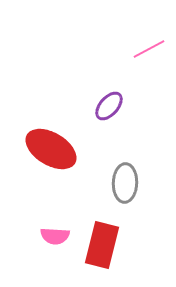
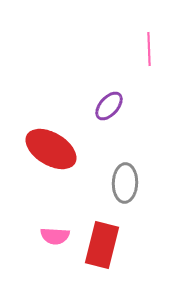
pink line: rotated 64 degrees counterclockwise
